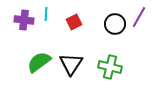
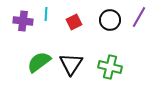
purple cross: moved 1 px left, 1 px down
black circle: moved 5 px left, 4 px up
